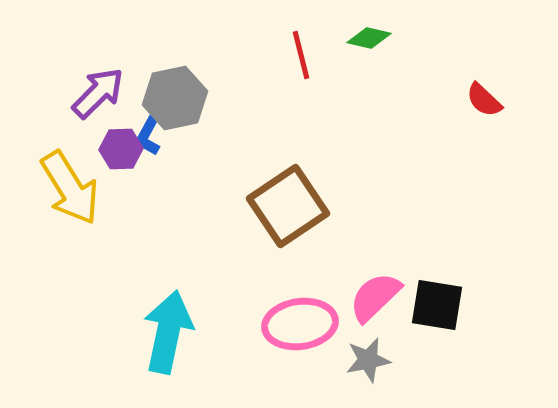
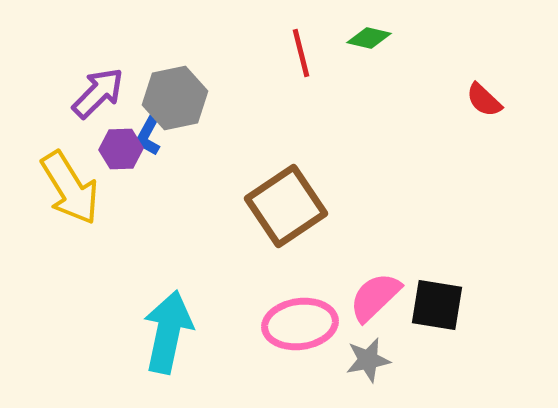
red line: moved 2 px up
brown square: moved 2 px left
